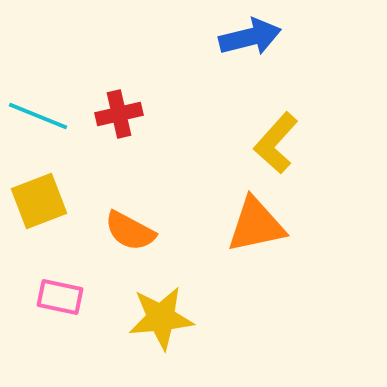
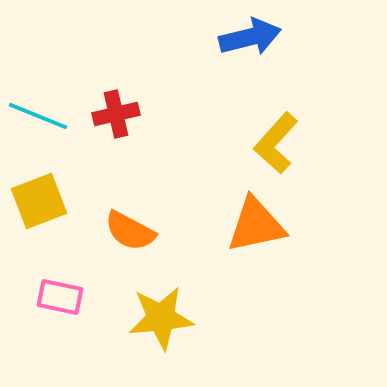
red cross: moved 3 px left
